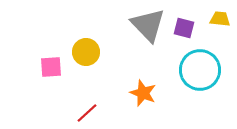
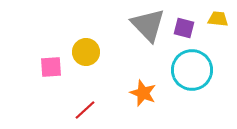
yellow trapezoid: moved 2 px left
cyan circle: moved 8 px left
red line: moved 2 px left, 3 px up
